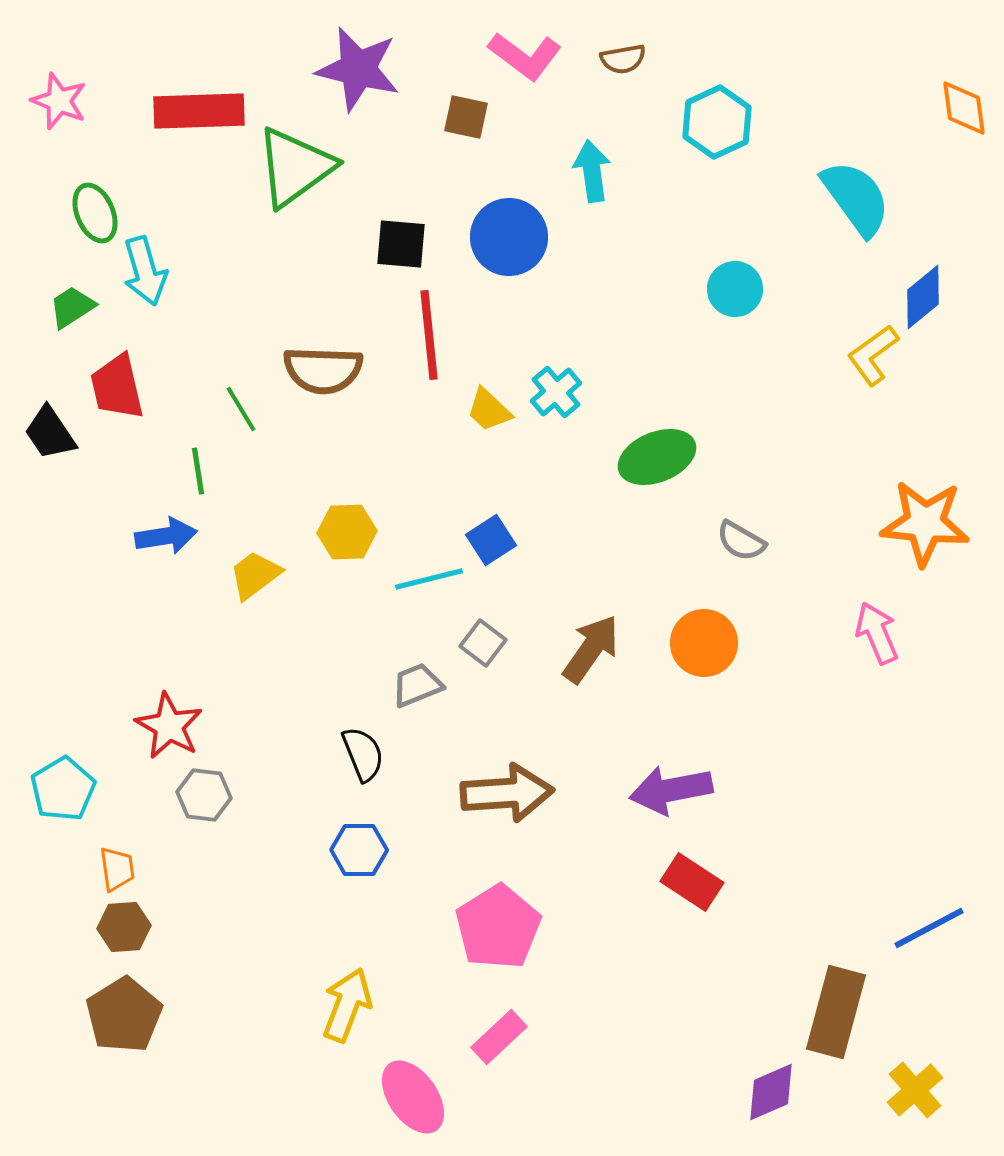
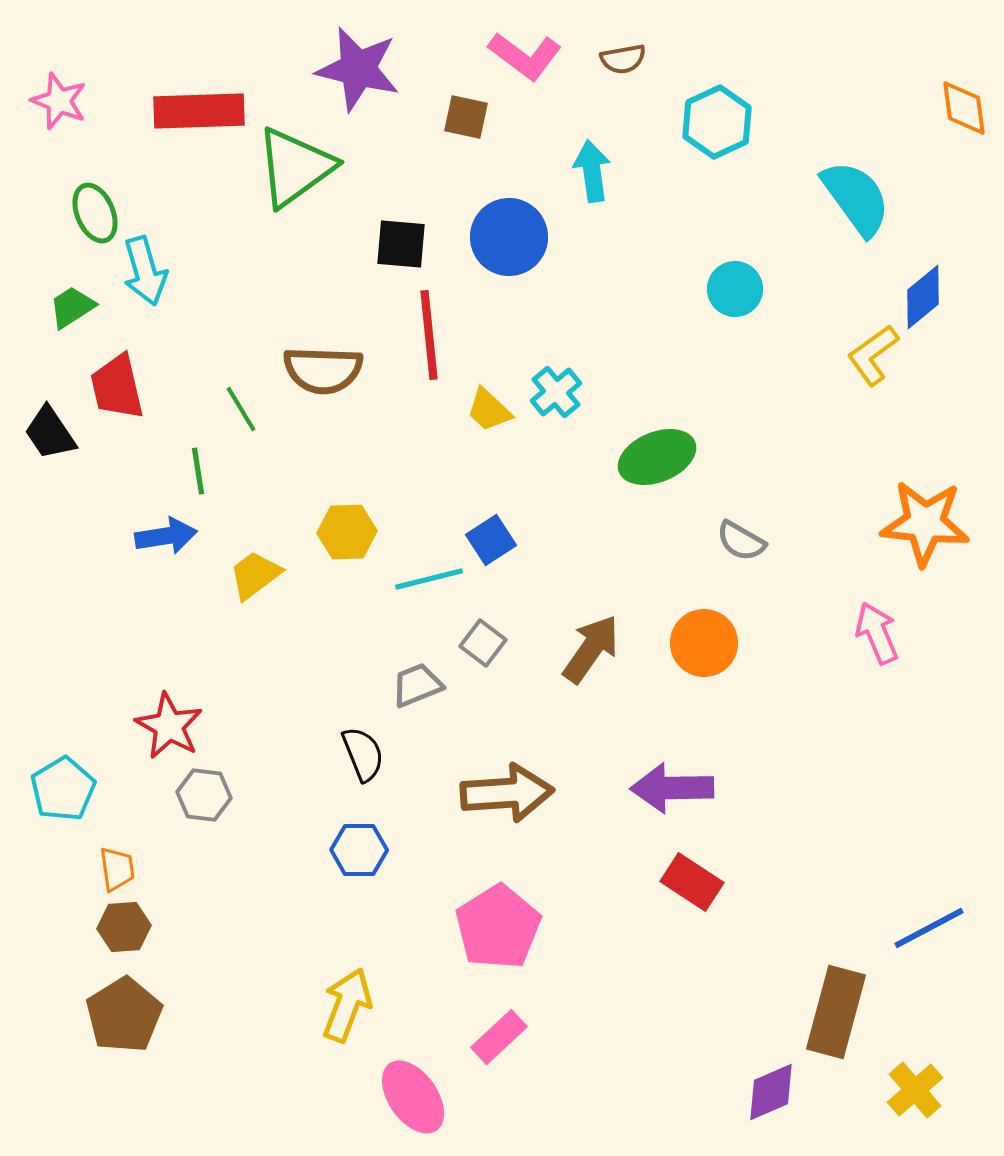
purple arrow at (671, 790): moved 1 px right, 2 px up; rotated 10 degrees clockwise
